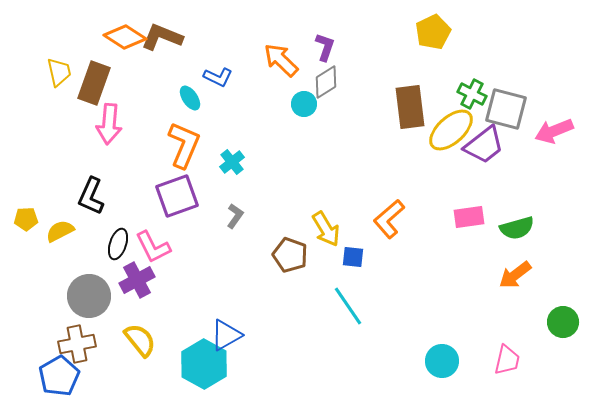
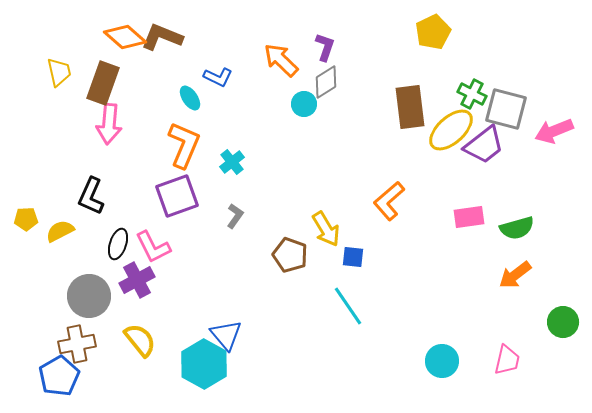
orange diamond at (125, 37): rotated 9 degrees clockwise
brown rectangle at (94, 83): moved 9 px right
orange L-shape at (389, 219): moved 18 px up
blue triangle at (226, 335): rotated 40 degrees counterclockwise
